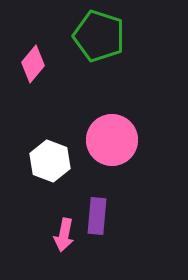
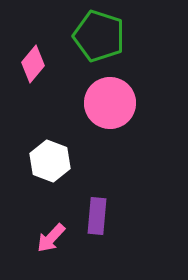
pink circle: moved 2 px left, 37 px up
pink arrow: moved 13 px left, 3 px down; rotated 32 degrees clockwise
